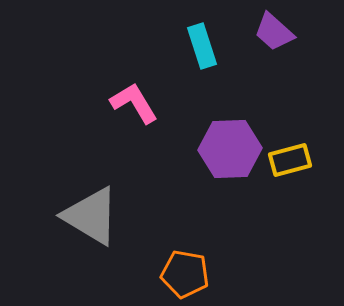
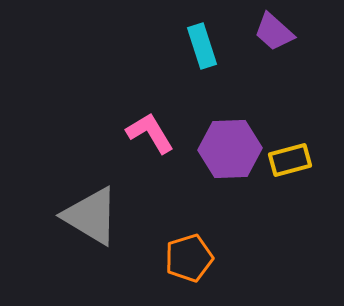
pink L-shape: moved 16 px right, 30 px down
orange pentagon: moved 4 px right, 16 px up; rotated 27 degrees counterclockwise
